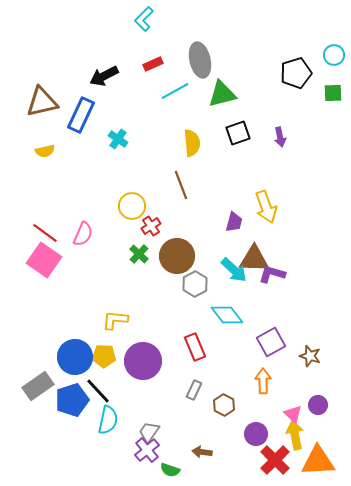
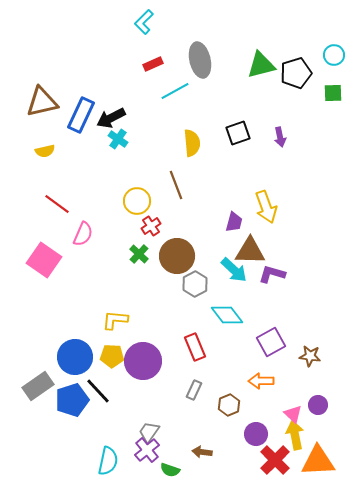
cyan L-shape at (144, 19): moved 3 px down
black arrow at (104, 76): moved 7 px right, 42 px down
green triangle at (222, 94): moved 39 px right, 29 px up
brown line at (181, 185): moved 5 px left
yellow circle at (132, 206): moved 5 px right, 5 px up
red line at (45, 233): moved 12 px right, 29 px up
brown triangle at (254, 259): moved 4 px left, 8 px up
yellow pentagon at (104, 356): moved 8 px right
brown star at (310, 356): rotated 10 degrees counterclockwise
orange arrow at (263, 381): moved 2 px left; rotated 90 degrees counterclockwise
brown hexagon at (224, 405): moved 5 px right; rotated 10 degrees clockwise
cyan semicircle at (108, 420): moved 41 px down
